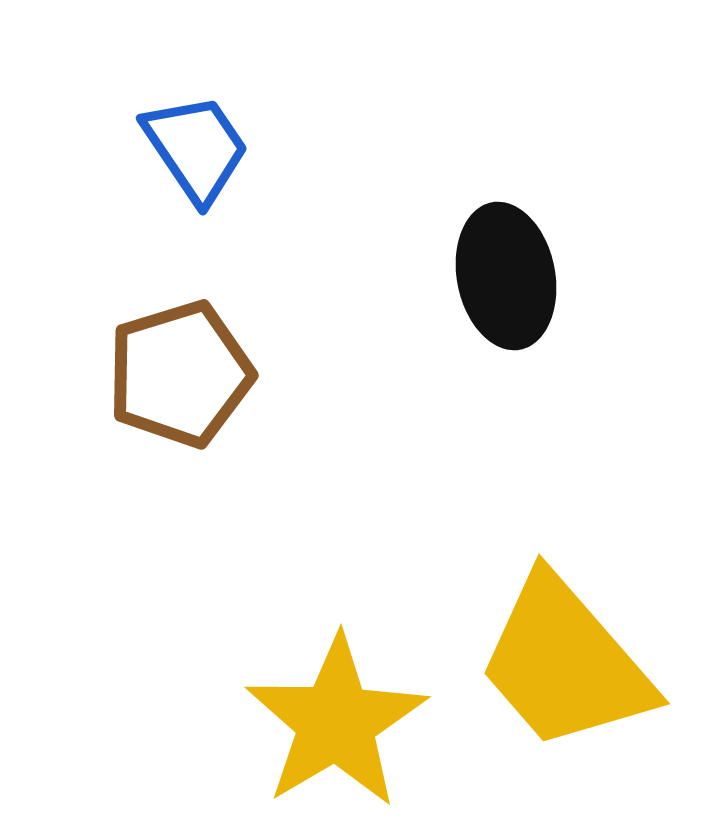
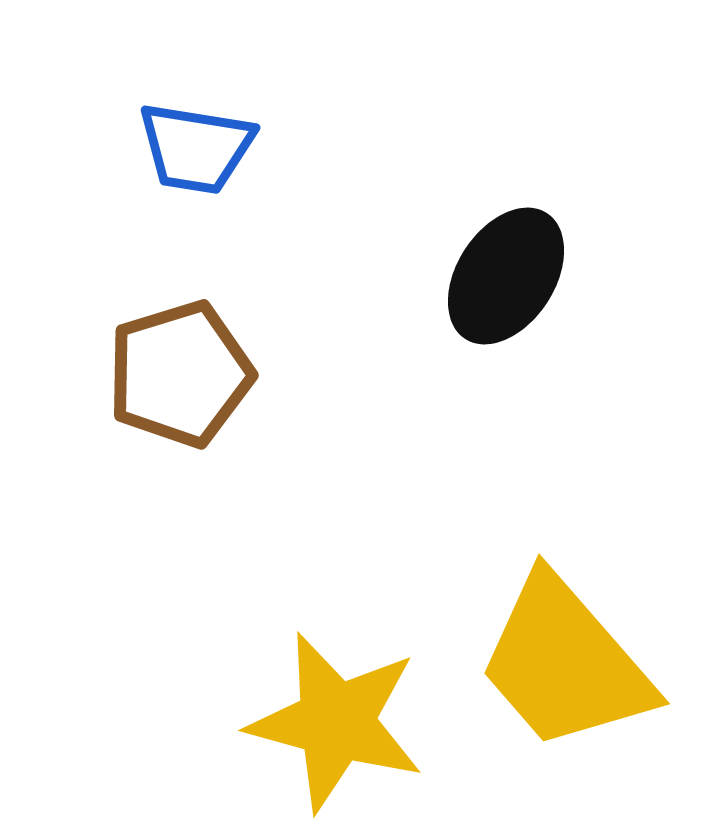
blue trapezoid: rotated 133 degrees clockwise
black ellipse: rotated 44 degrees clockwise
yellow star: rotated 26 degrees counterclockwise
